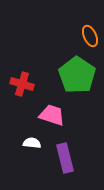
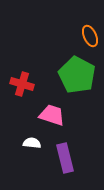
green pentagon: rotated 6 degrees counterclockwise
